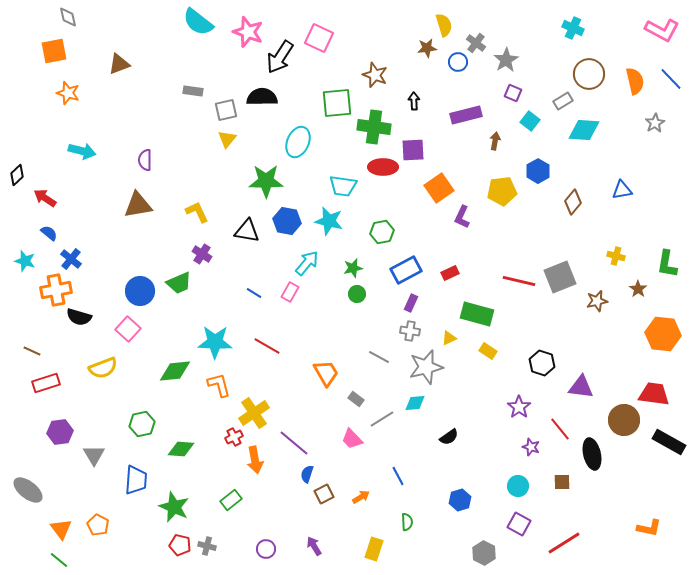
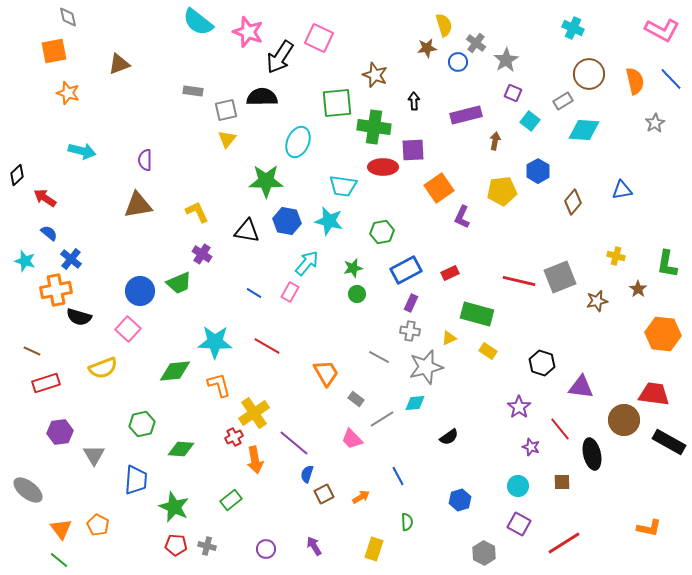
red pentagon at (180, 545): moved 4 px left; rotated 10 degrees counterclockwise
